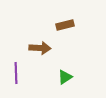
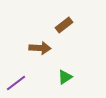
brown rectangle: moved 1 px left; rotated 24 degrees counterclockwise
purple line: moved 10 px down; rotated 55 degrees clockwise
